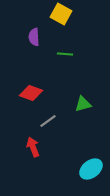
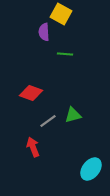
purple semicircle: moved 10 px right, 5 px up
green triangle: moved 10 px left, 11 px down
cyan ellipse: rotated 15 degrees counterclockwise
